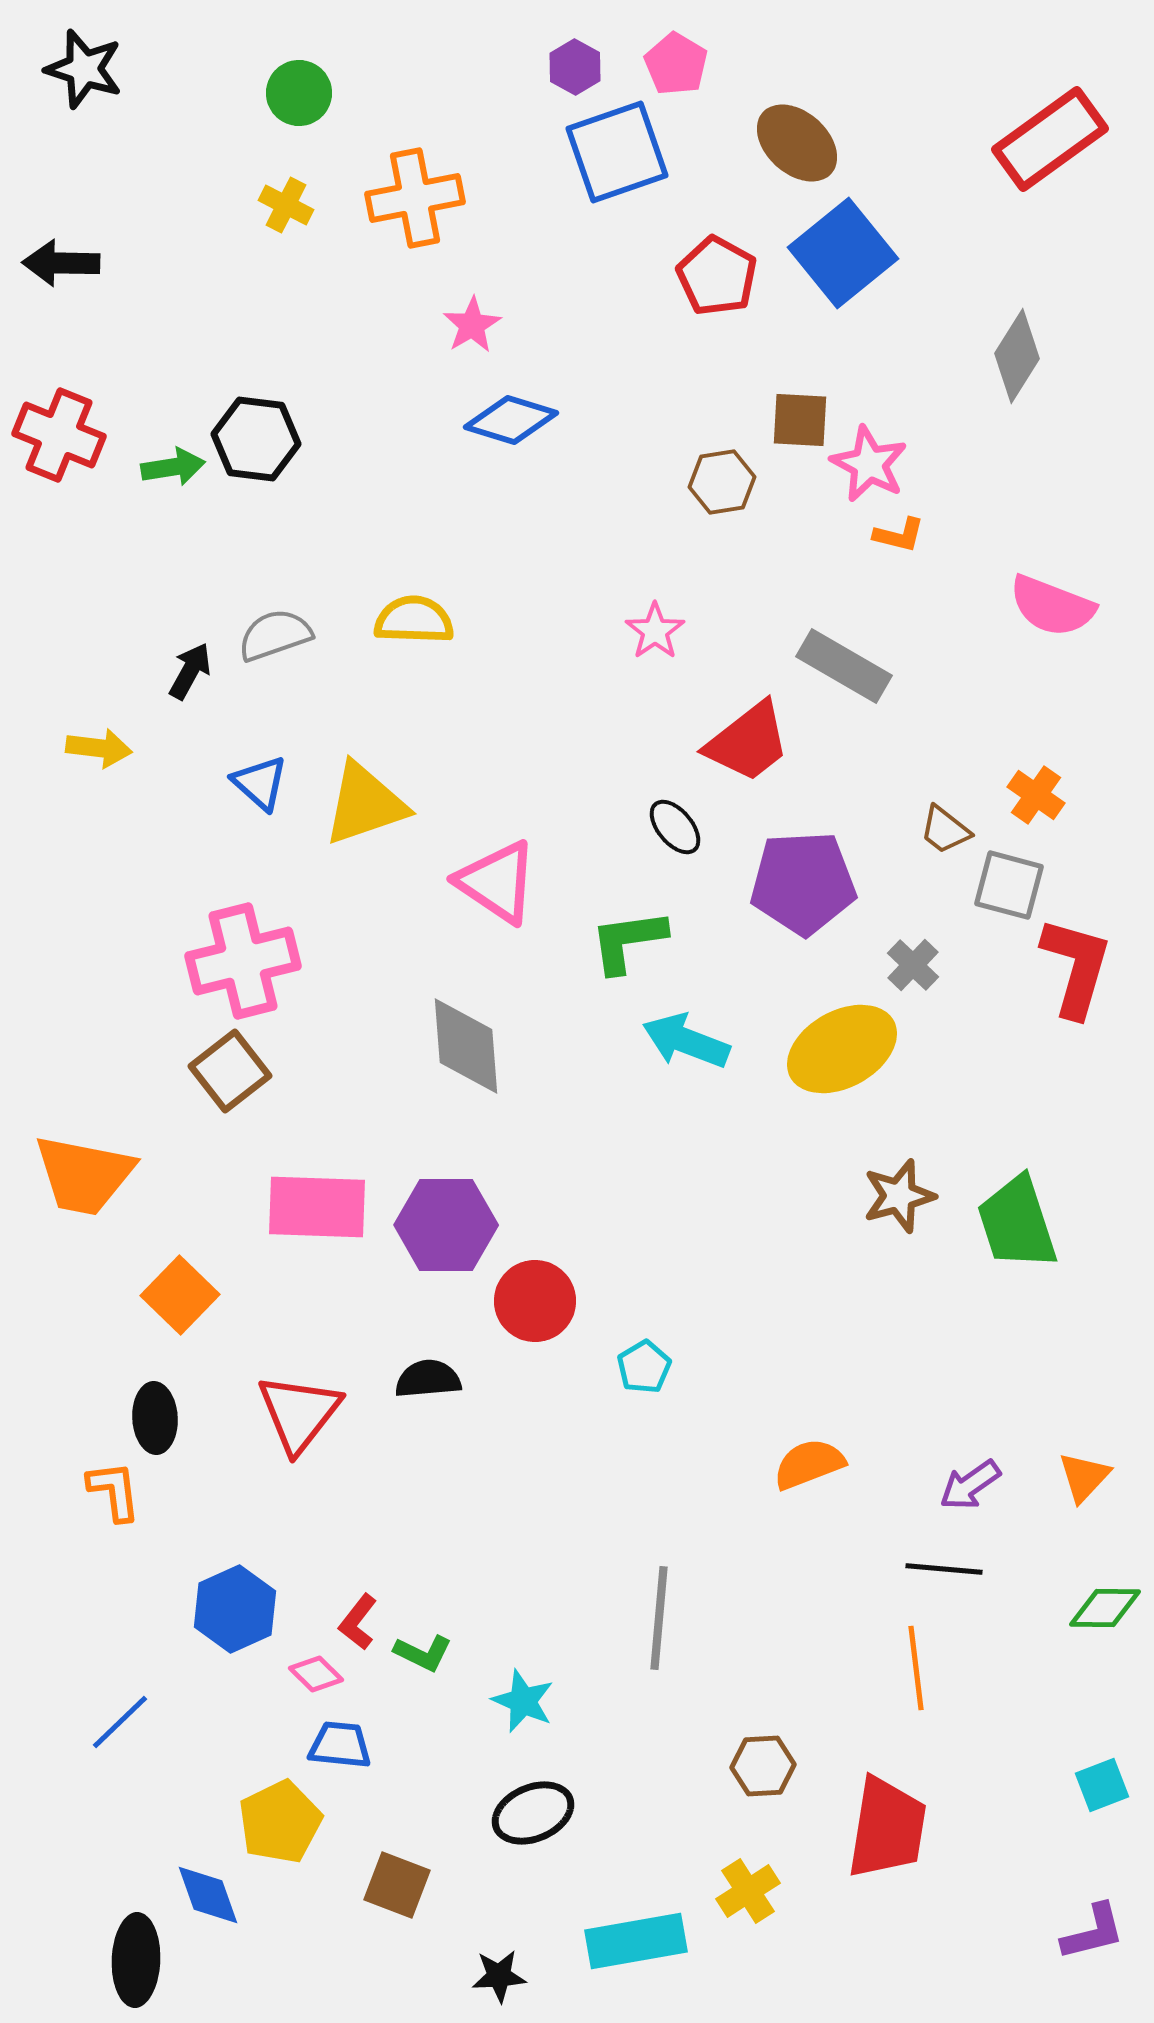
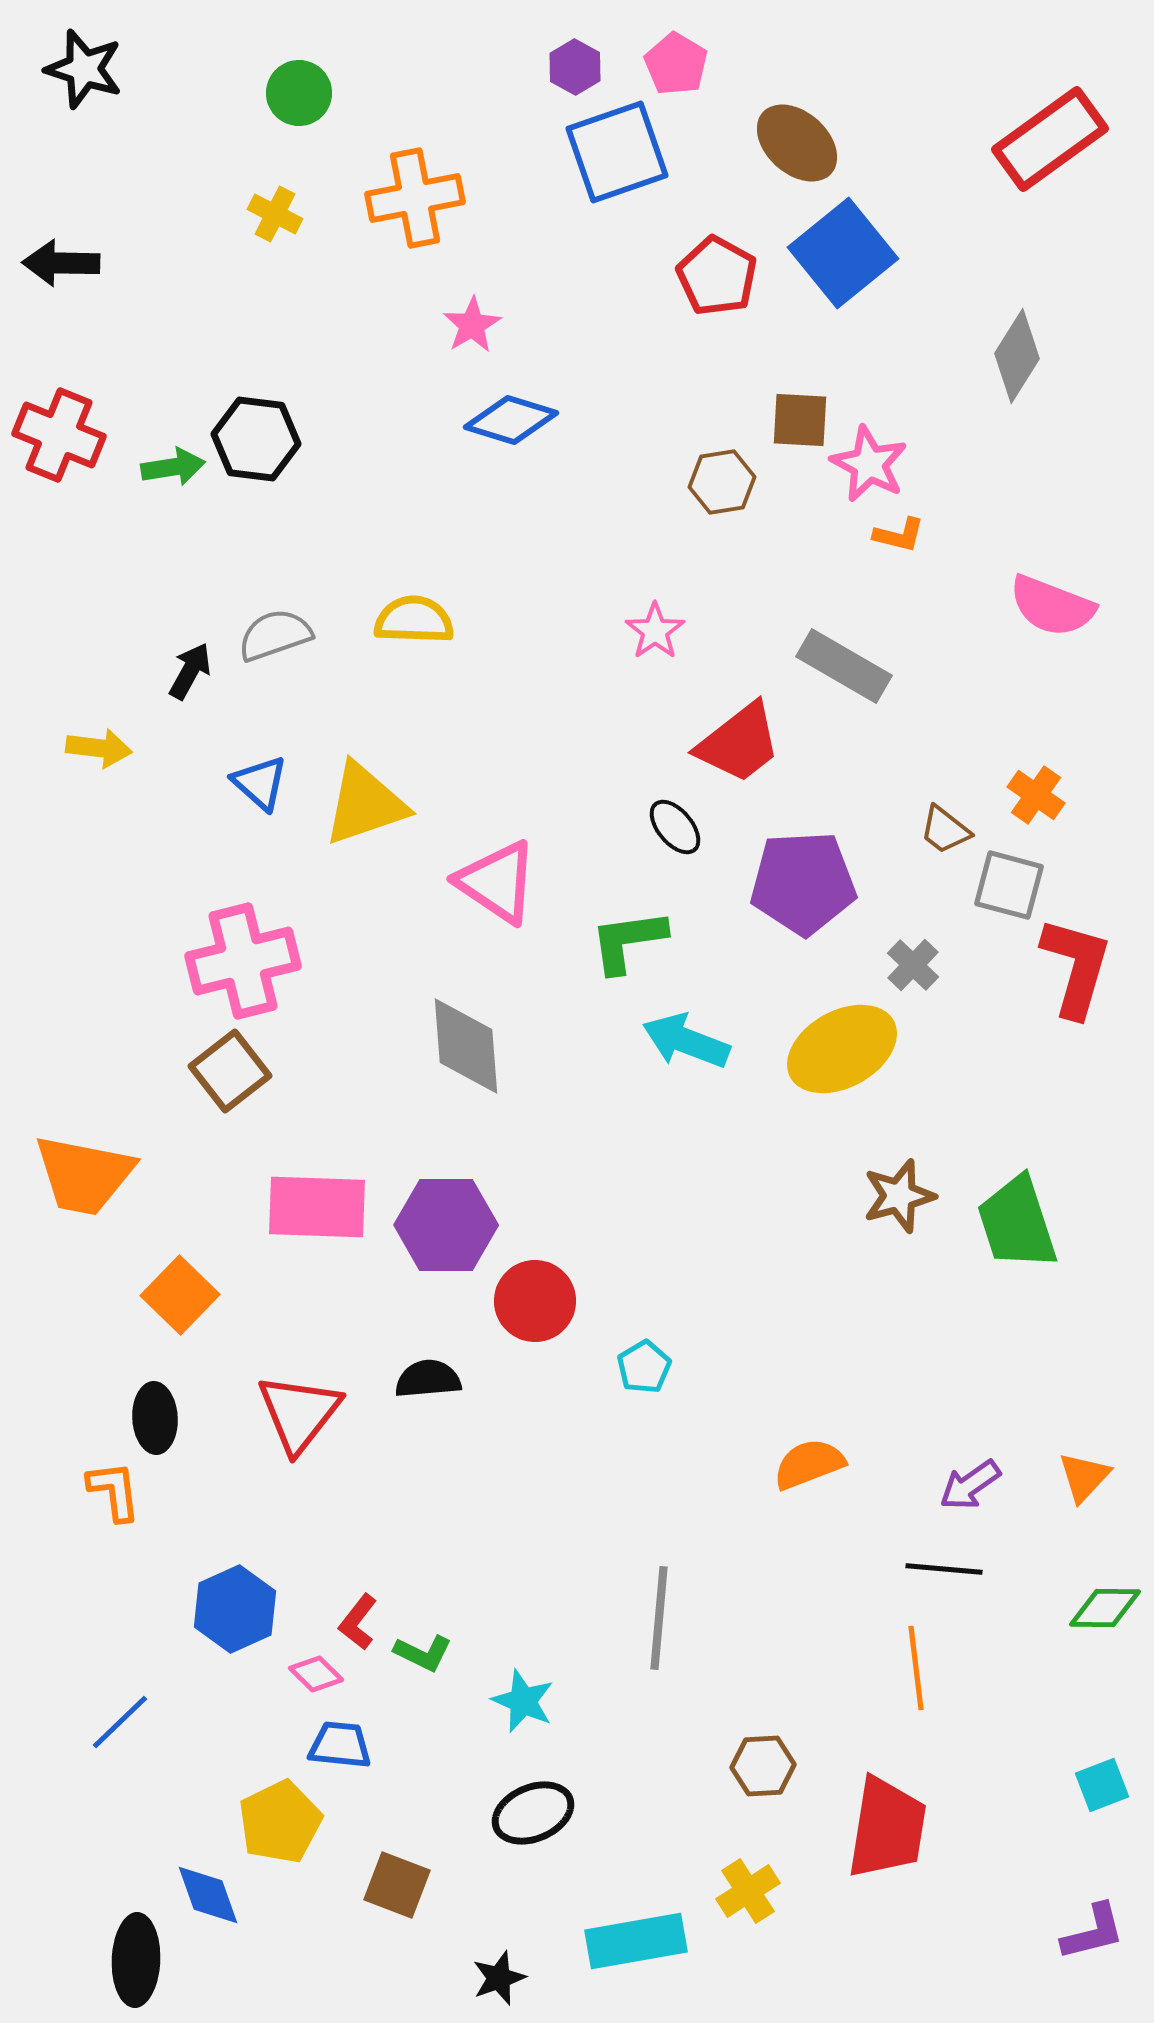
yellow cross at (286, 205): moved 11 px left, 9 px down
red trapezoid at (748, 742): moved 9 px left, 1 px down
black star at (499, 1976): moved 2 px down; rotated 16 degrees counterclockwise
